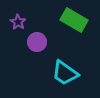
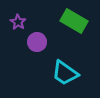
green rectangle: moved 1 px down
